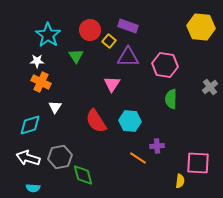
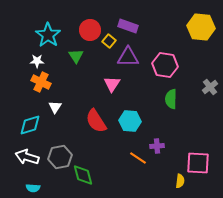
white arrow: moved 1 px left, 1 px up
